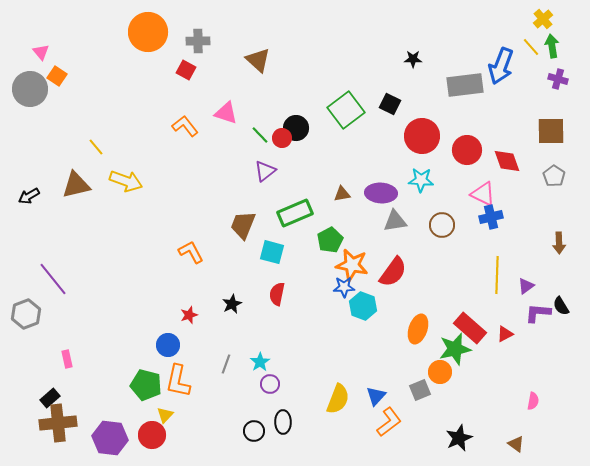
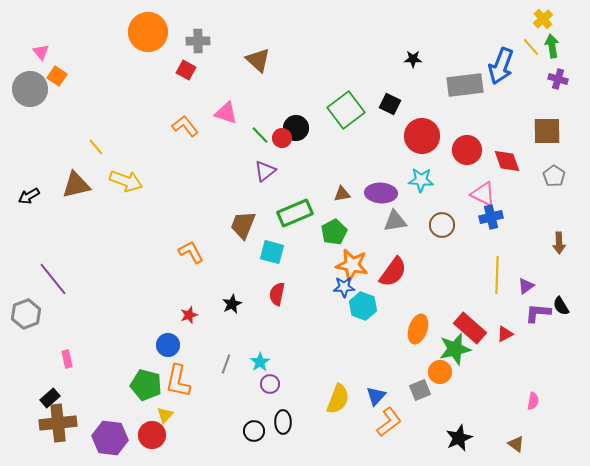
brown square at (551, 131): moved 4 px left
green pentagon at (330, 240): moved 4 px right, 8 px up
